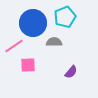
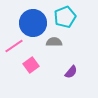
pink square: moved 3 px right; rotated 35 degrees counterclockwise
